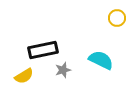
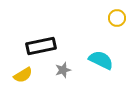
black rectangle: moved 2 px left, 4 px up
yellow semicircle: moved 1 px left, 1 px up
